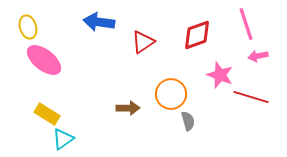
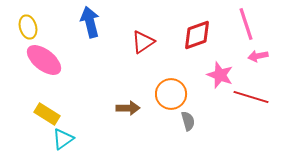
blue arrow: moved 9 px left; rotated 68 degrees clockwise
